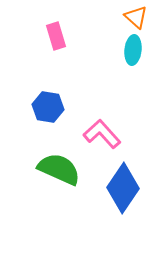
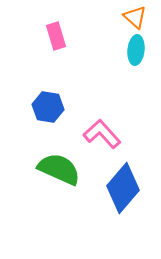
orange triangle: moved 1 px left
cyan ellipse: moved 3 px right
blue diamond: rotated 6 degrees clockwise
